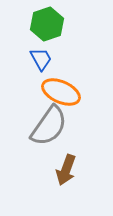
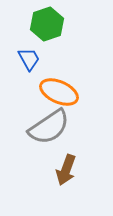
blue trapezoid: moved 12 px left
orange ellipse: moved 2 px left
gray semicircle: moved 1 px down; rotated 21 degrees clockwise
